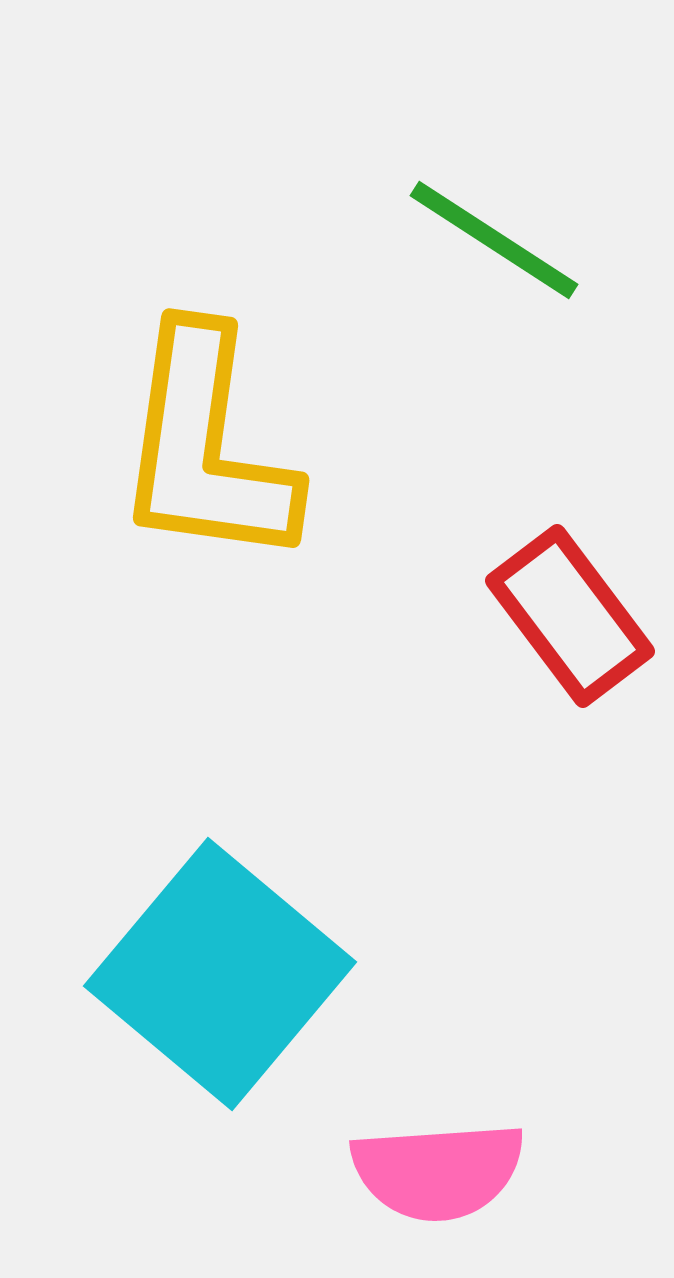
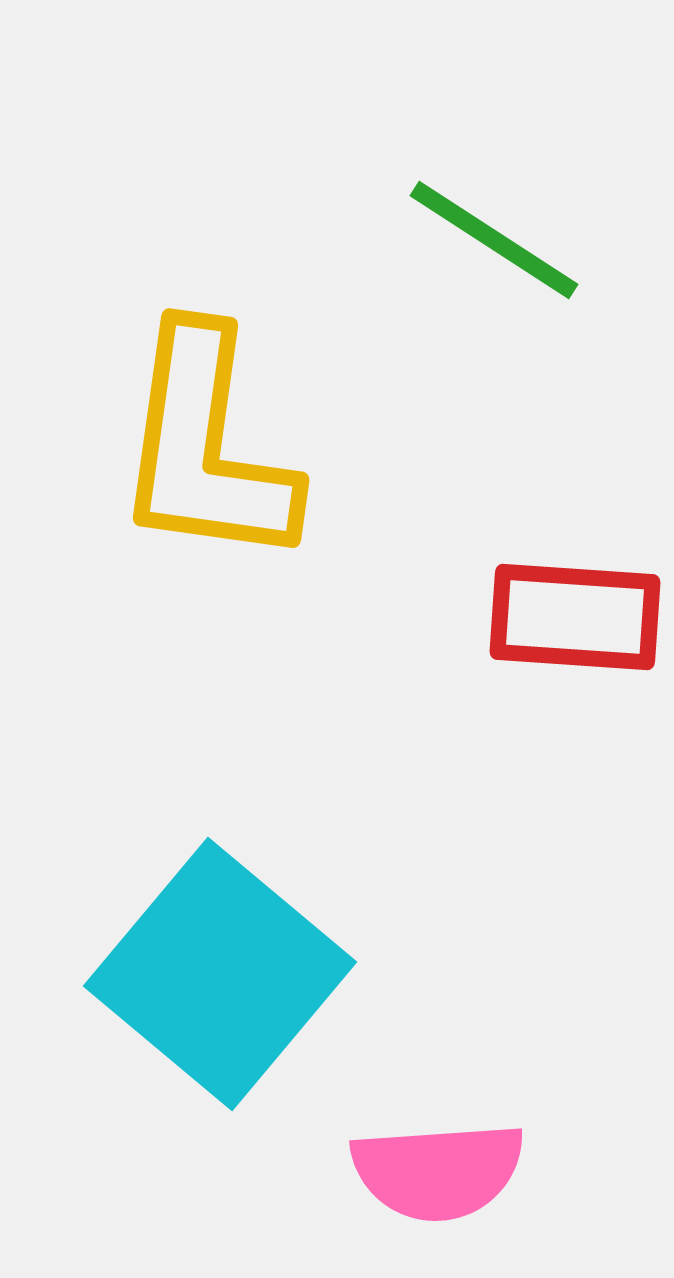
red rectangle: moved 5 px right, 1 px down; rotated 49 degrees counterclockwise
